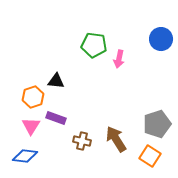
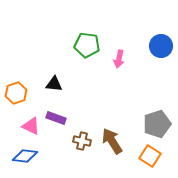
blue circle: moved 7 px down
green pentagon: moved 7 px left
black triangle: moved 2 px left, 3 px down
orange hexagon: moved 17 px left, 4 px up
pink triangle: rotated 36 degrees counterclockwise
brown arrow: moved 4 px left, 2 px down
